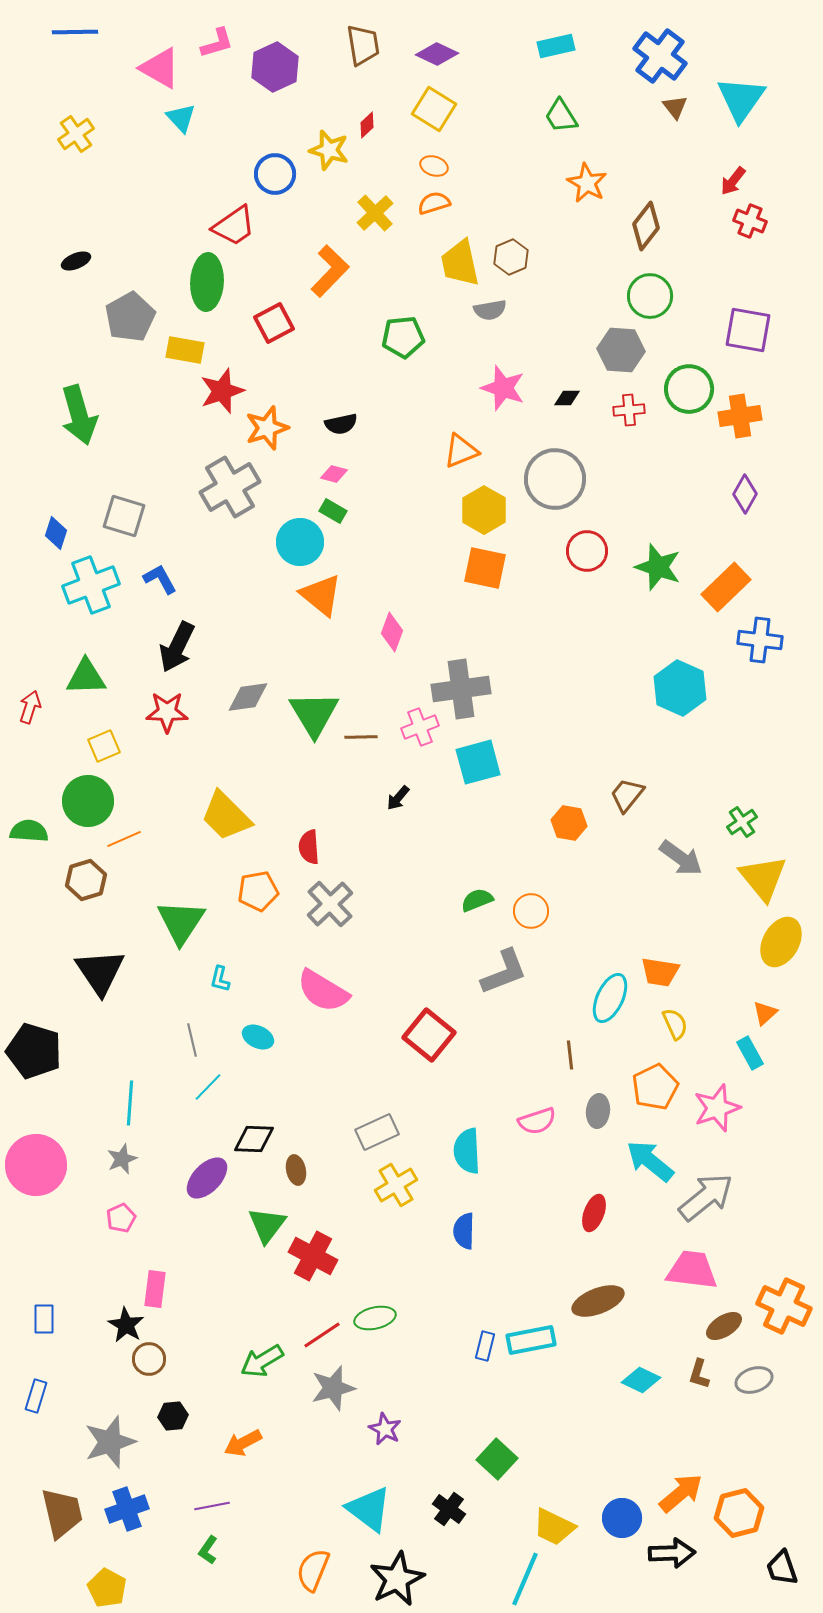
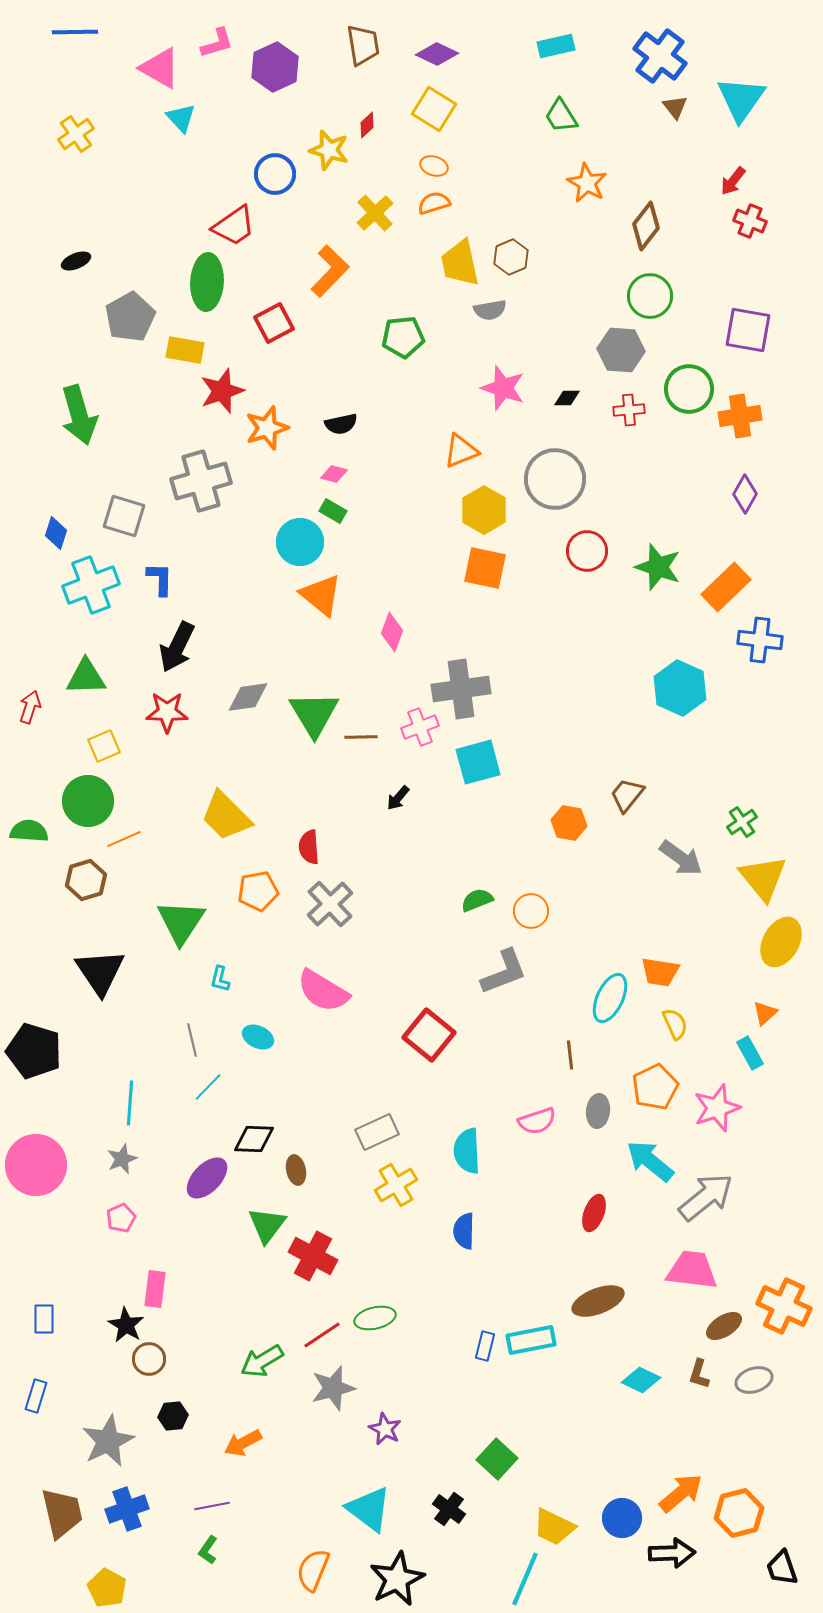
gray cross at (230, 487): moved 29 px left, 6 px up; rotated 14 degrees clockwise
blue L-shape at (160, 579): rotated 30 degrees clockwise
gray star at (110, 1442): moved 2 px left, 1 px up; rotated 8 degrees counterclockwise
